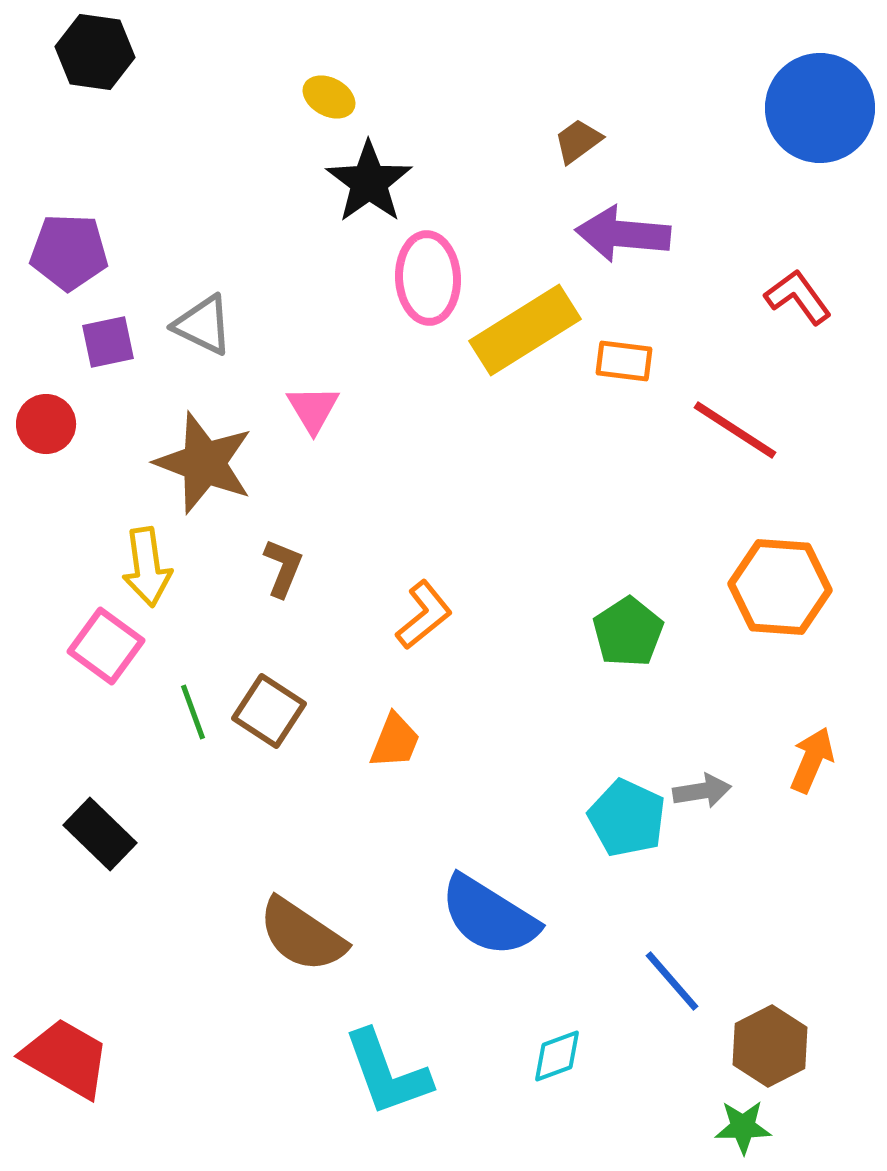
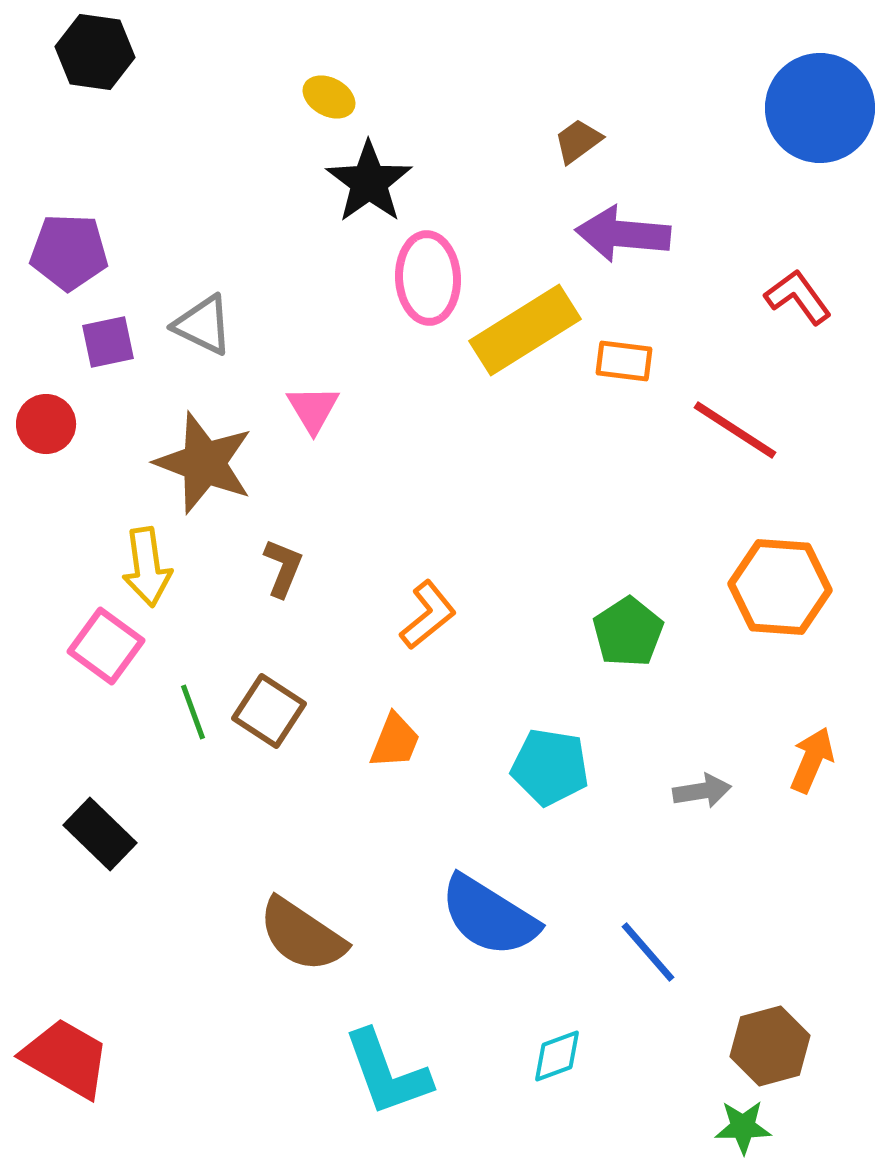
orange L-shape: moved 4 px right
cyan pentagon: moved 77 px left, 51 px up; rotated 16 degrees counterclockwise
blue line: moved 24 px left, 29 px up
brown hexagon: rotated 12 degrees clockwise
